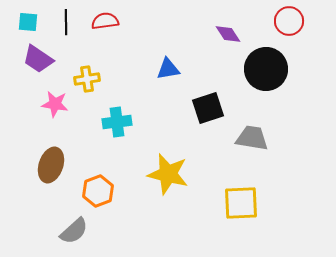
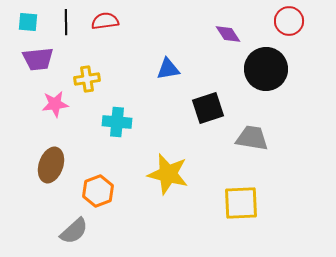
purple trapezoid: rotated 40 degrees counterclockwise
pink star: rotated 16 degrees counterclockwise
cyan cross: rotated 12 degrees clockwise
